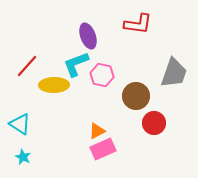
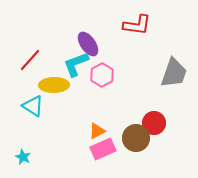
red L-shape: moved 1 px left, 1 px down
purple ellipse: moved 8 px down; rotated 15 degrees counterclockwise
red line: moved 3 px right, 6 px up
pink hexagon: rotated 20 degrees clockwise
brown circle: moved 42 px down
cyan triangle: moved 13 px right, 18 px up
